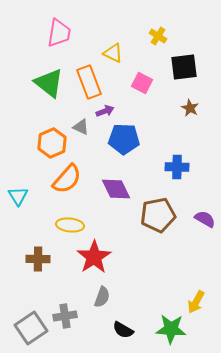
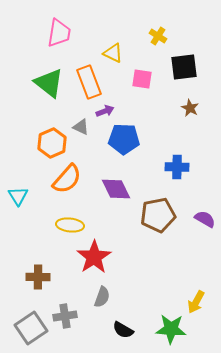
pink square: moved 4 px up; rotated 20 degrees counterclockwise
brown cross: moved 18 px down
